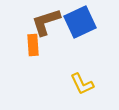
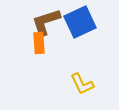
orange rectangle: moved 6 px right, 2 px up
